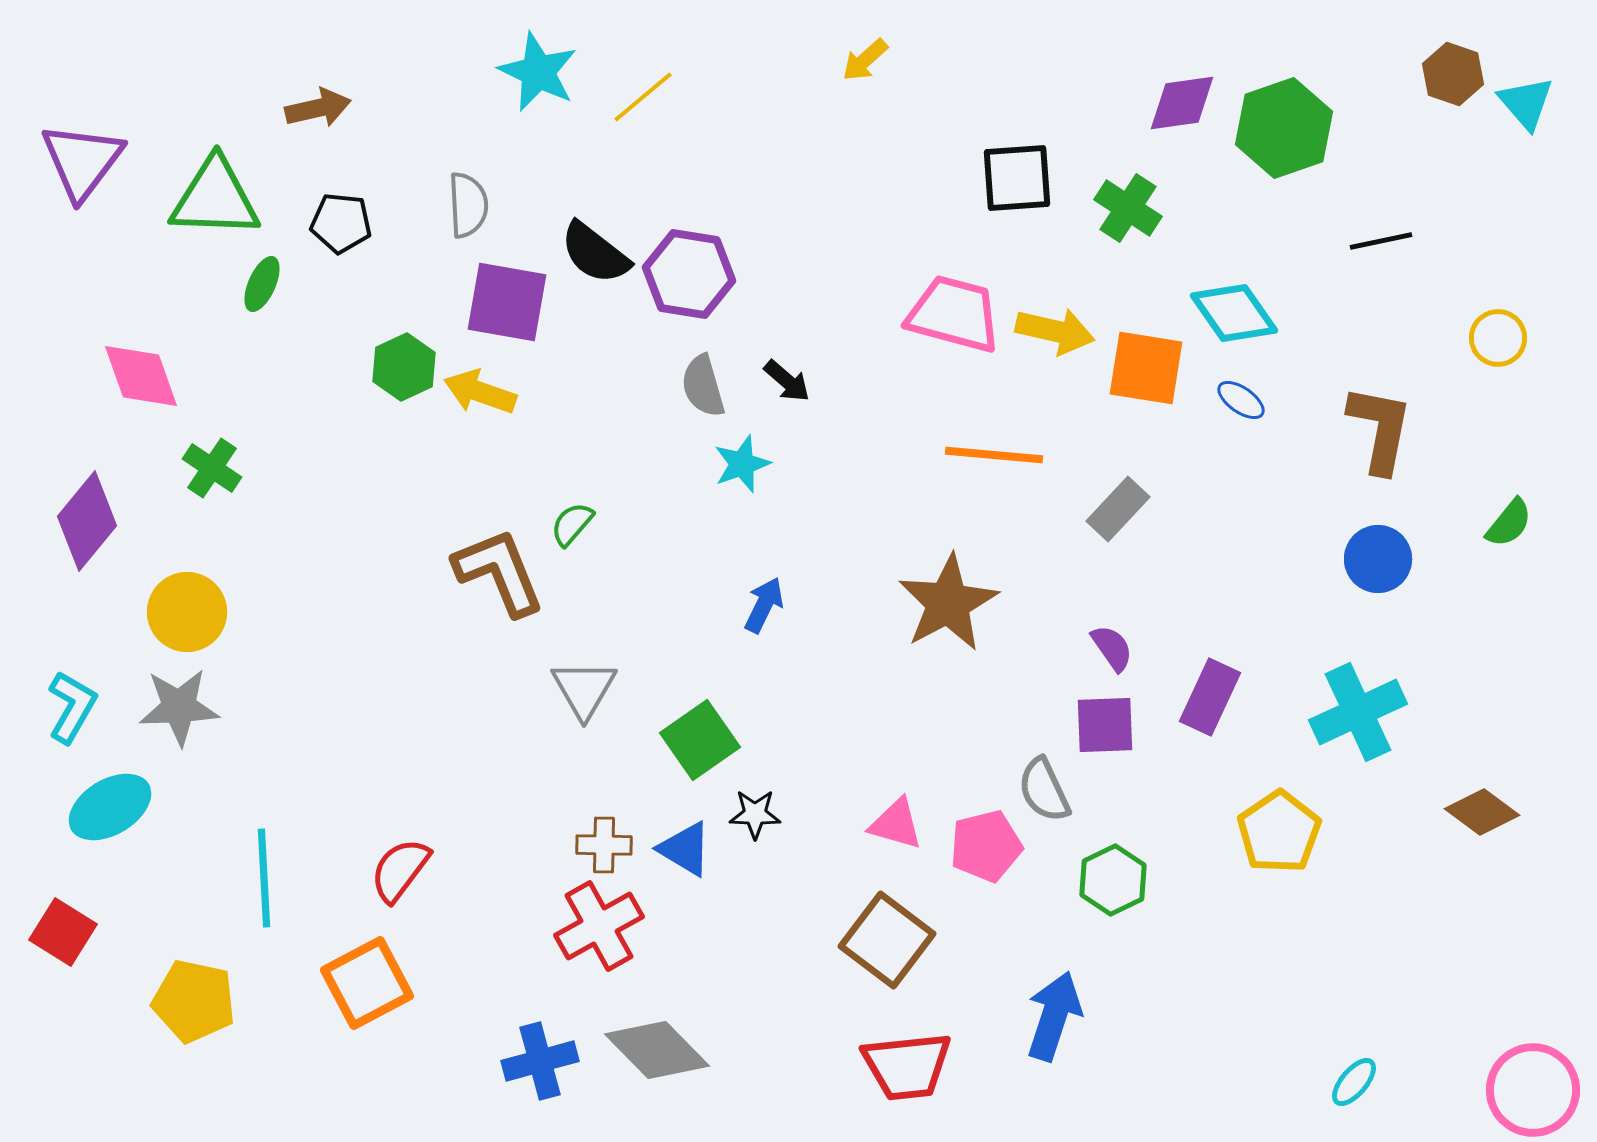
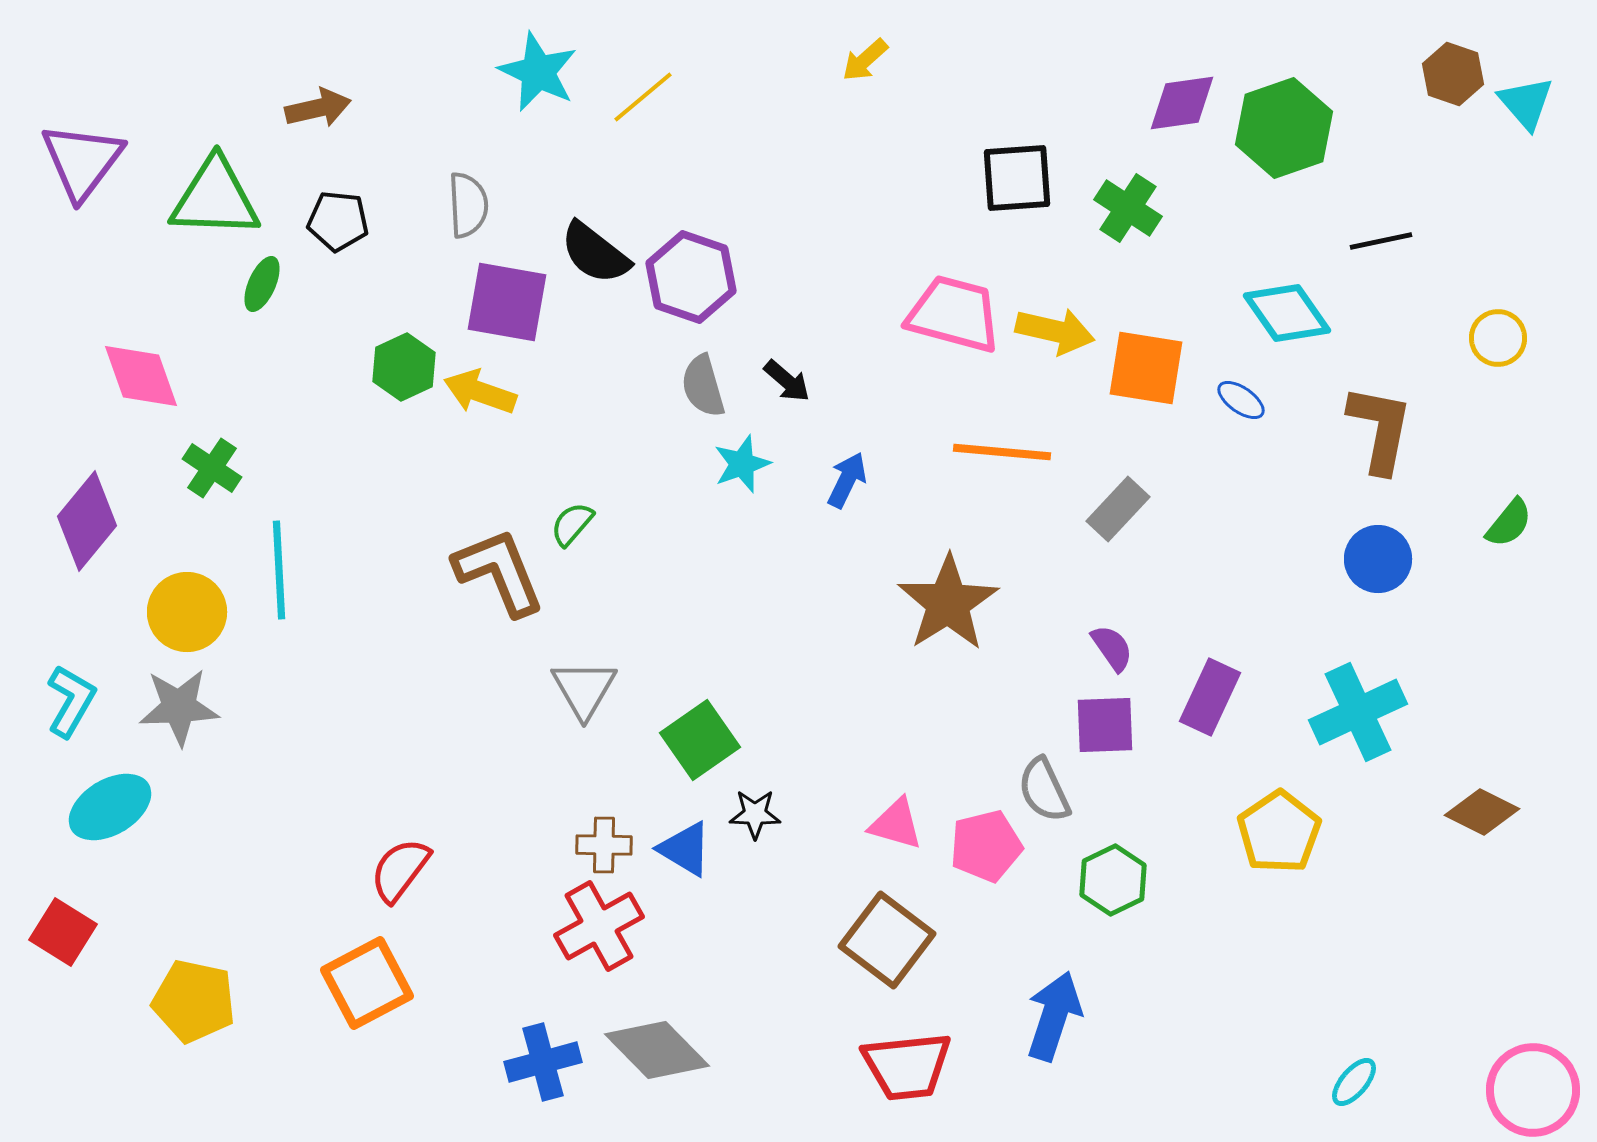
black pentagon at (341, 223): moved 3 px left, 2 px up
purple hexagon at (689, 274): moved 2 px right, 3 px down; rotated 10 degrees clockwise
cyan diamond at (1234, 313): moved 53 px right
orange line at (994, 455): moved 8 px right, 3 px up
brown star at (948, 603): rotated 4 degrees counterclockwise
blue arrow at (764, 605): moved 83 px right, 125 px up
cyan L-shape at (72, 707): moved 1 px left, 6 px up
brown diamond at (1482, 812): rotated 10 degrees counterclockwise
cyan line at (264, 878): moved 15 px right, 308 px up
blue cross at (540, 1061): moved 3 px right, 1 px down
